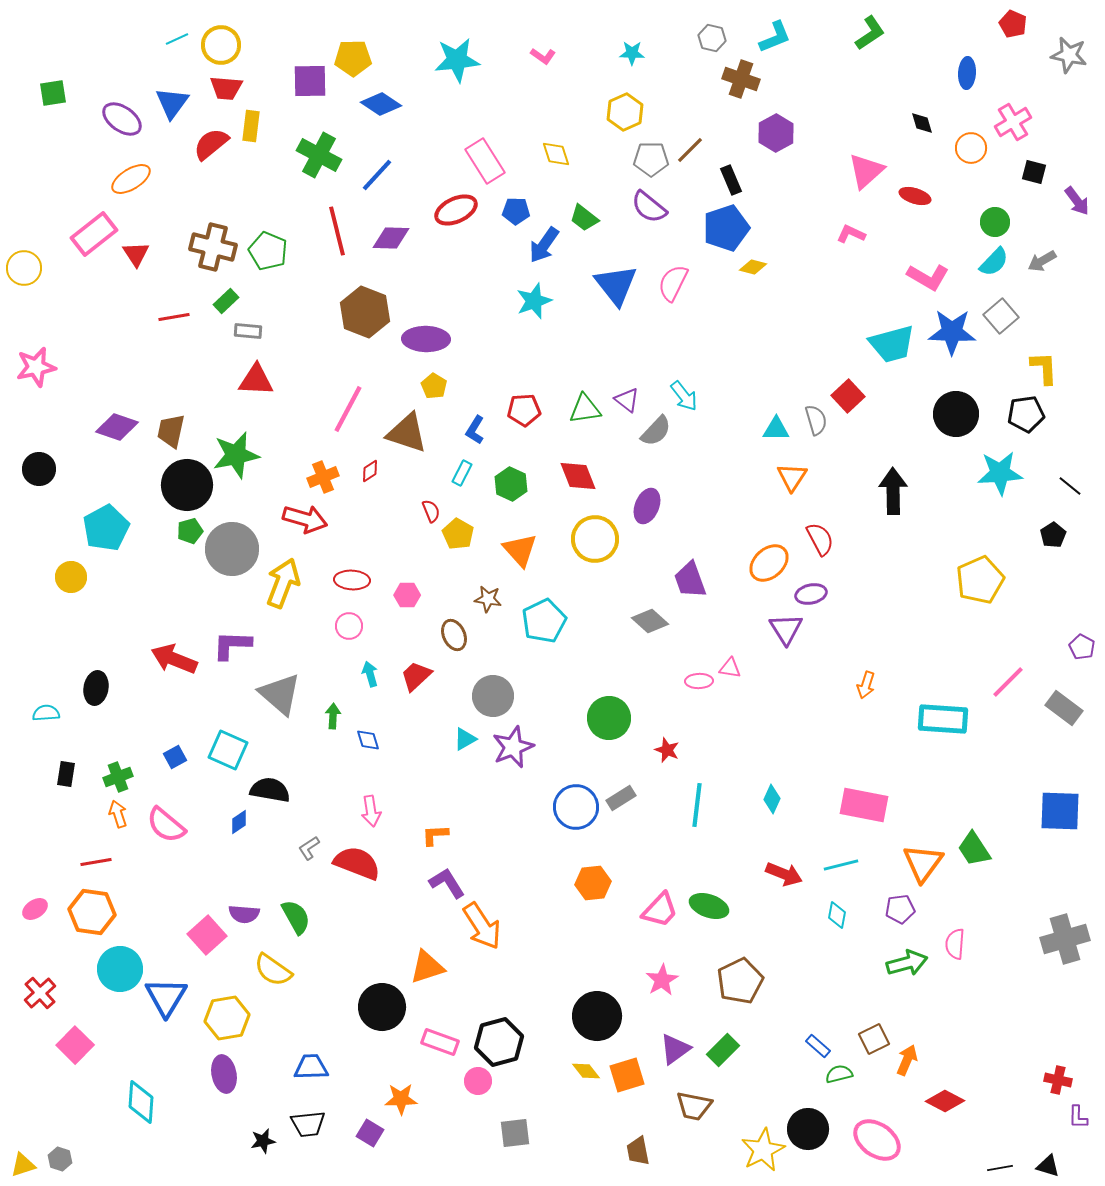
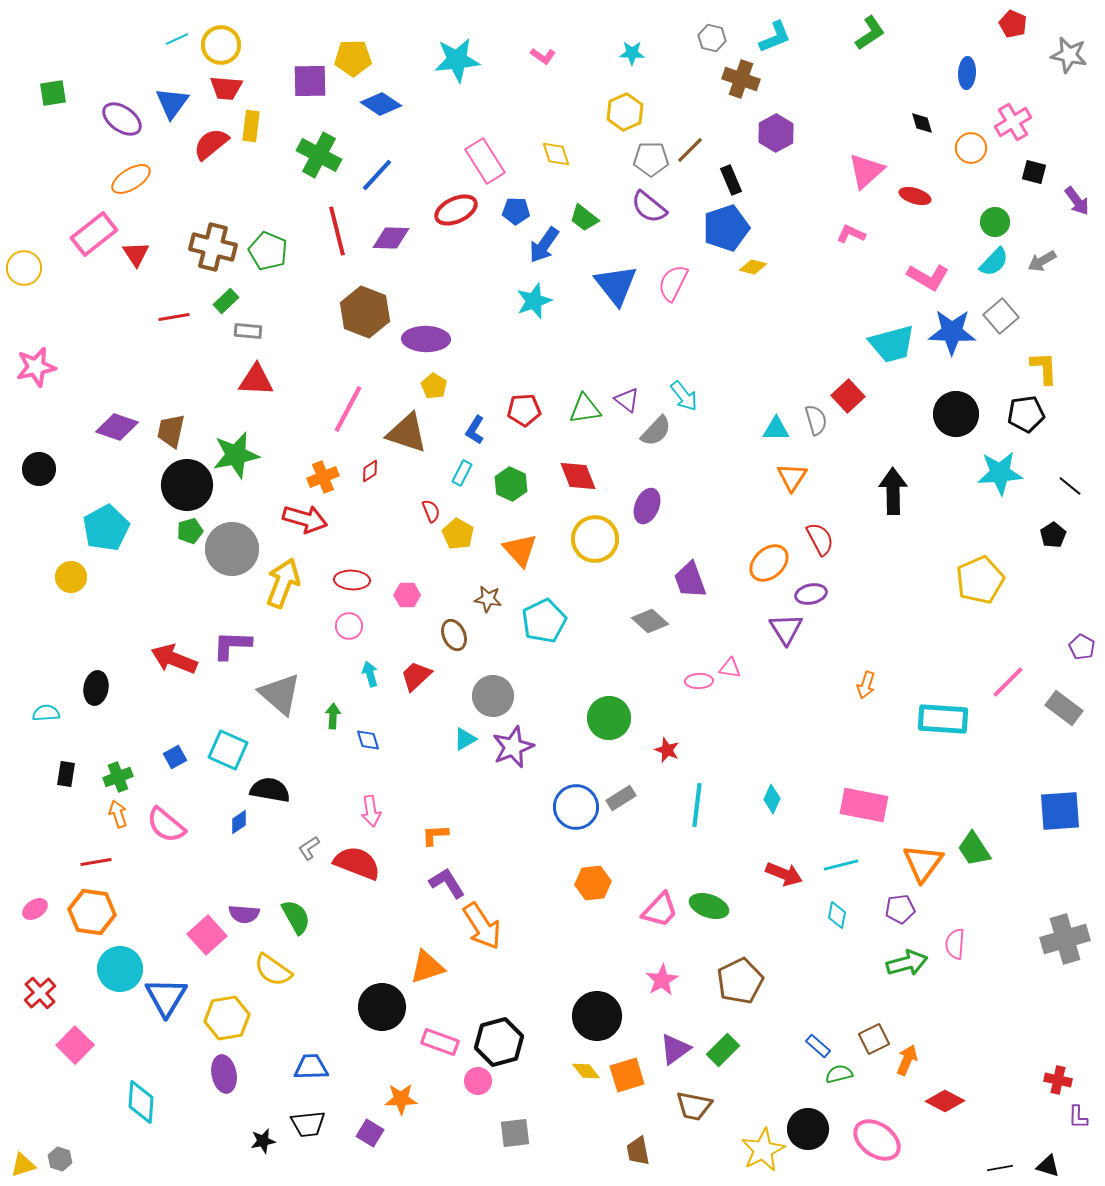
blue square at (1060, 811): rotated 6 degrees counterclockwise
